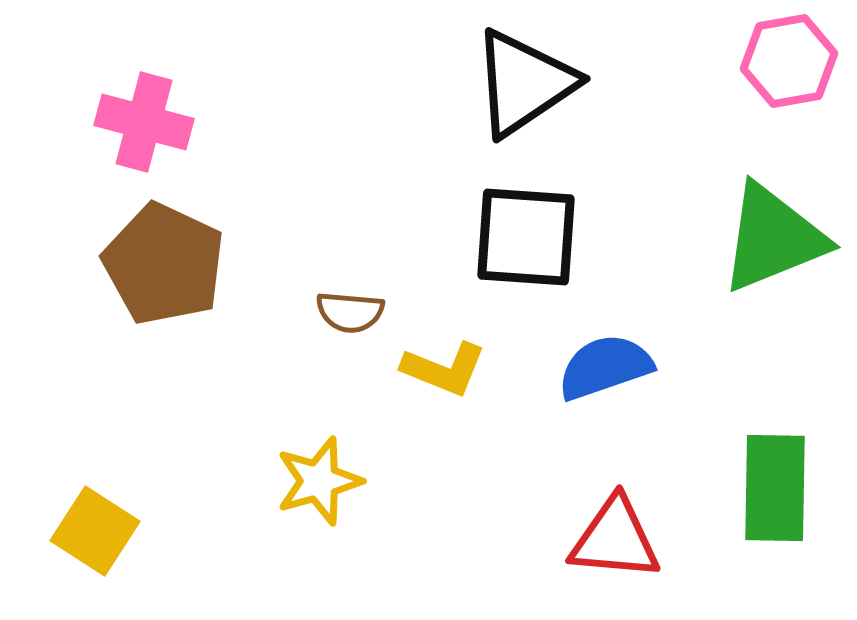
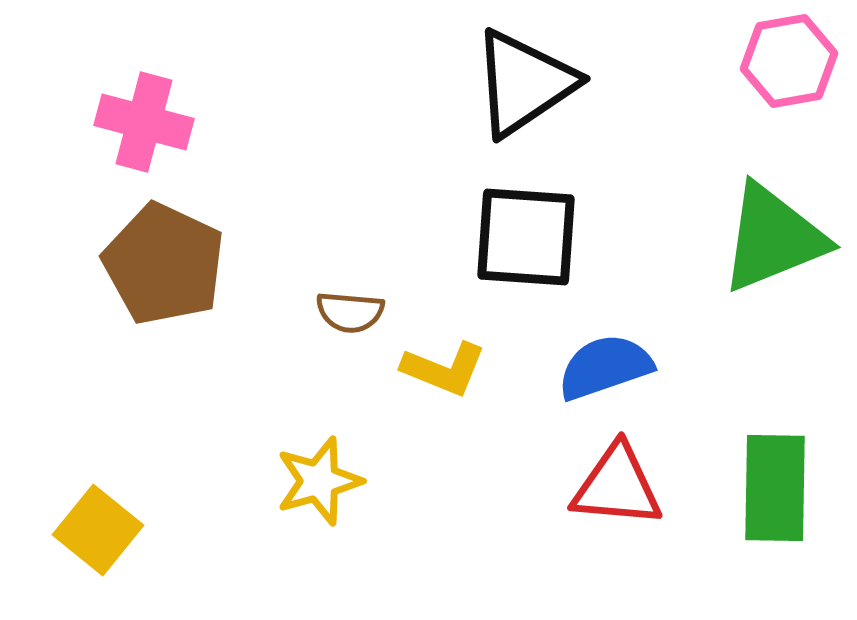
yellow square: moved 3 px right, 1 px up; rotated 6 degrees clockwise
red triangle: moved 2 px right, 53 px up
